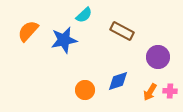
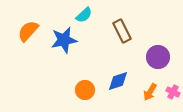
brown rectangle: rotated 35 degrees clockwise
pink cross: moved 3 px right, 1 px down; rotated 24 degrees clockwise
